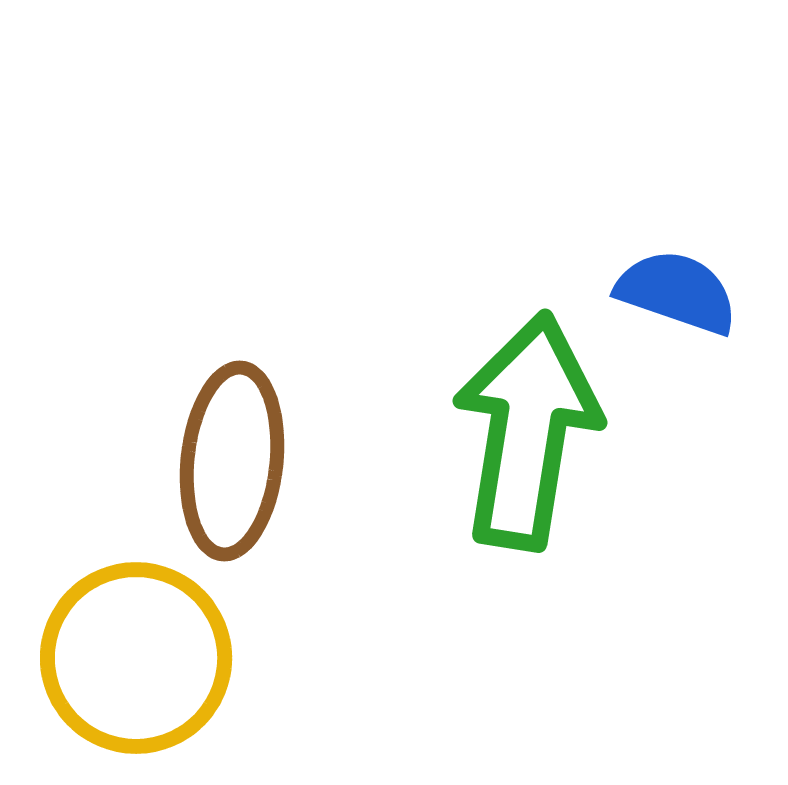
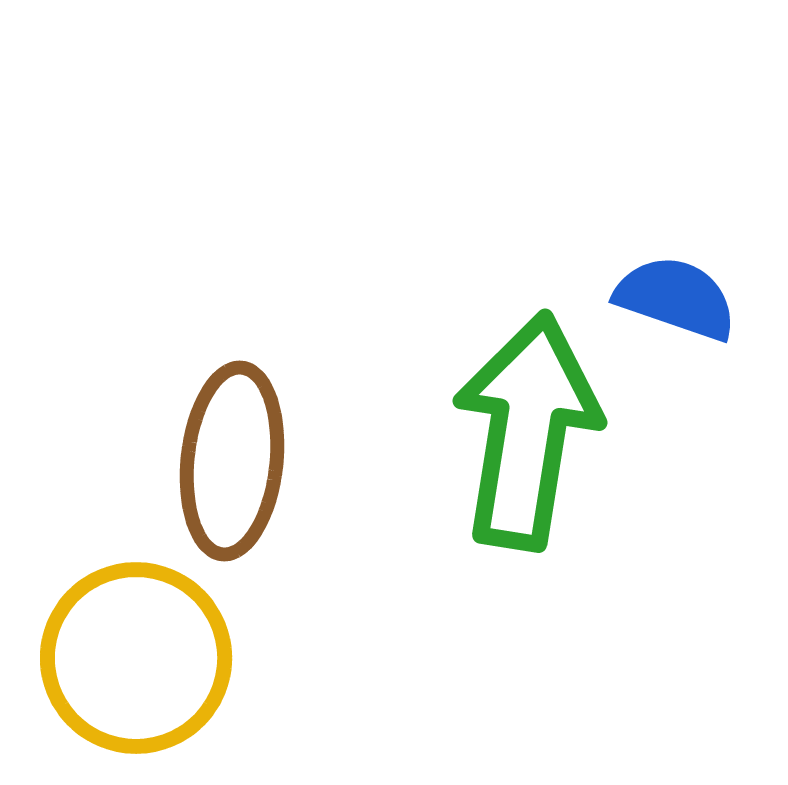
blue semicircle: moved 1 px left, 6 px down
